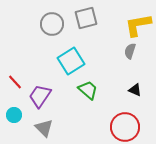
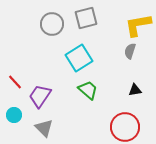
cyan square: moved 8 px right, 3 px up
black triangle: rotated 32 degrees counterclockwise
